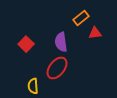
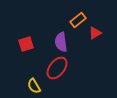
orange rectangle: moved 3 px left, 2 px down
red triangle: rotated 24 degrees counterclockwise
red square: rotated 28 degrees clockwise
yellow semicircle: moved 1 px right; rotated 28 degrees counterclockwise
